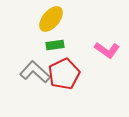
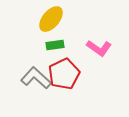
pink L-shape: moved 8 px left, 2 px up
gray L-shape: moved 1 px right, 6 px down
